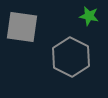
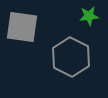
green star: rotated 18 degrees counterclockwise
